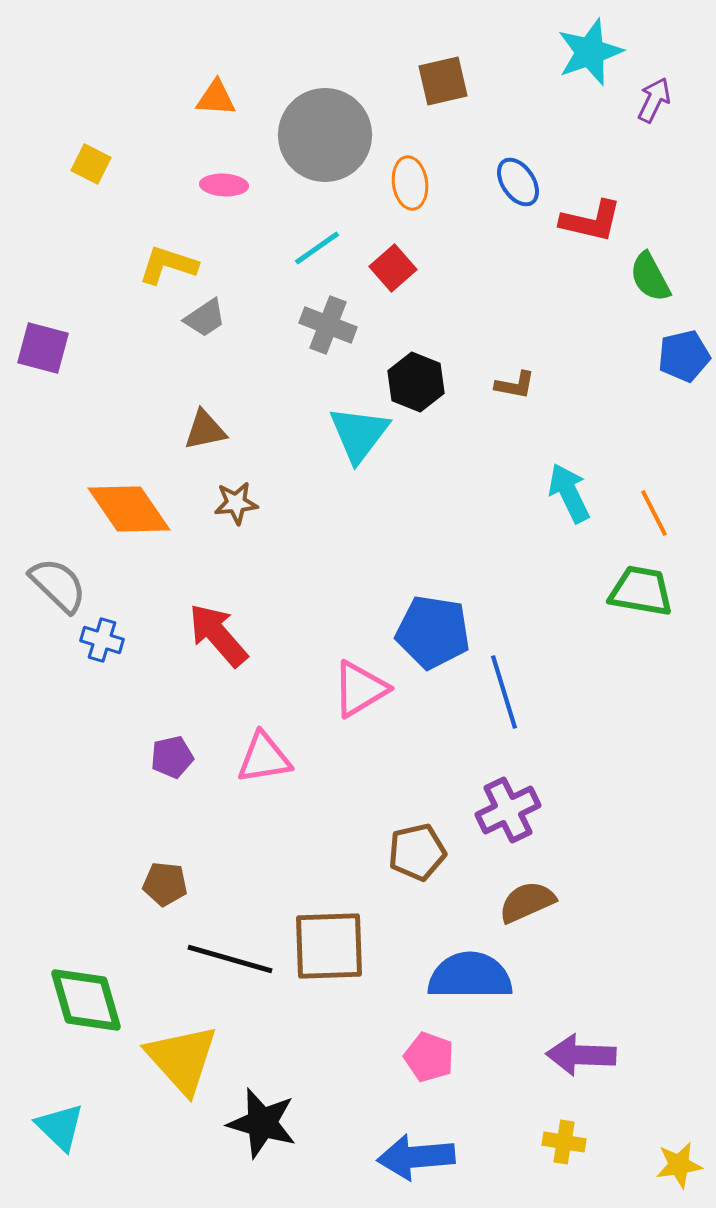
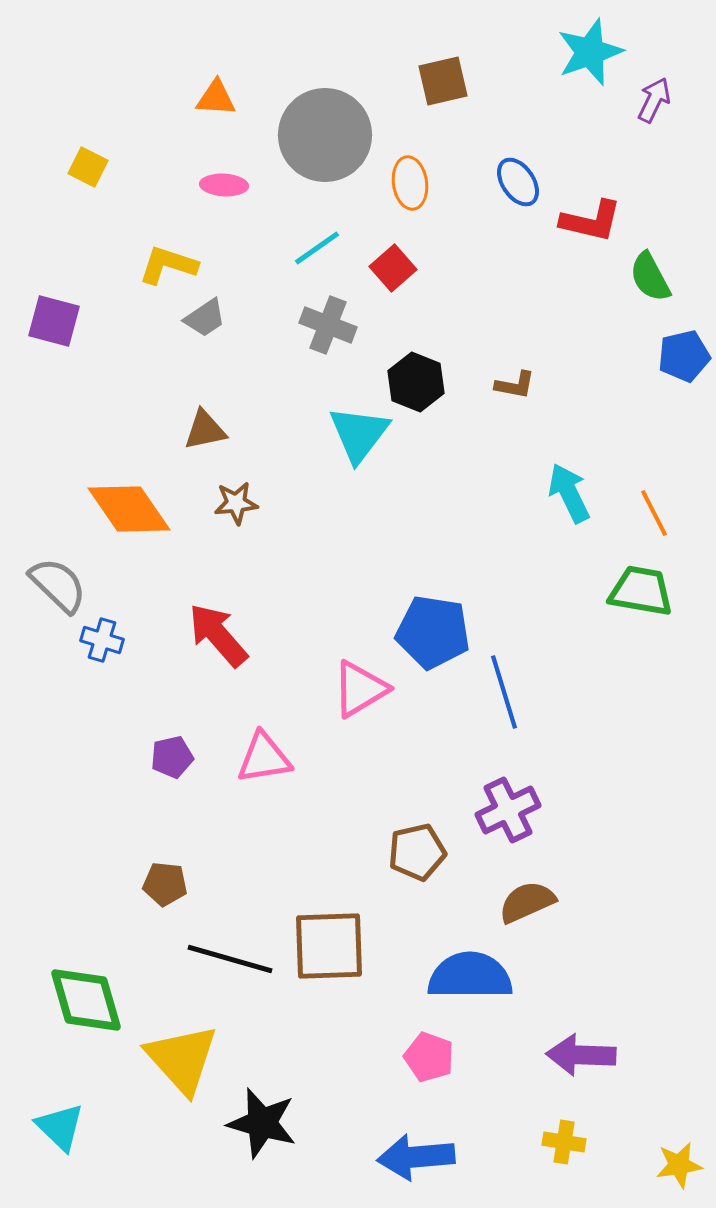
yellow square at (91, 164): moved 3 px left, 3 px down
purple square at (43, 348): moved 11 px right, 27 px up
